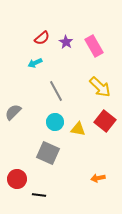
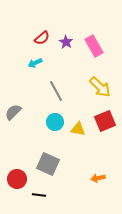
red square: rotated 30 degrees clockwise
gray square: moved 11 px down
